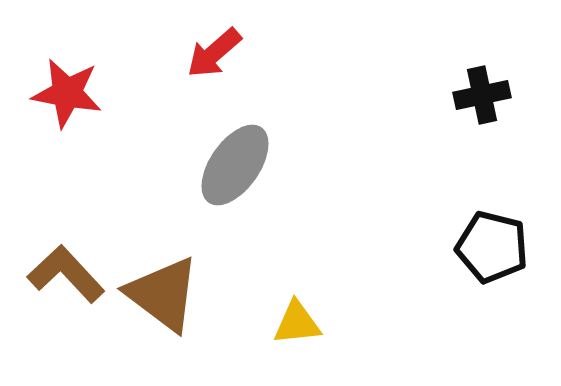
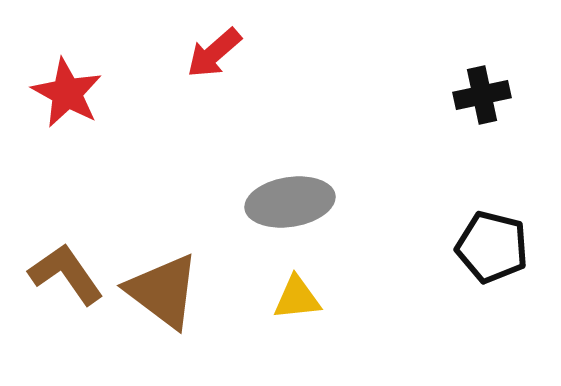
red star: rotated 18 degrees clockwise
gray ellipse: moved 55 px right, 37 px down; rotated 46 degrees clockwise
brown L-shape: rotated 8 degrees clockwise
brown triangle: moved 3 px up
yellow triangle: moved 25 px up
